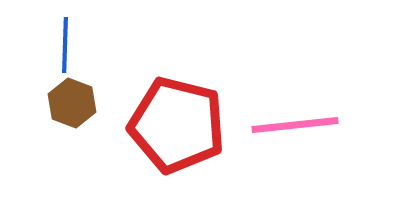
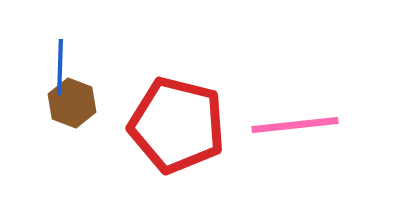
blue line: moved 5 px left, 22 px down
